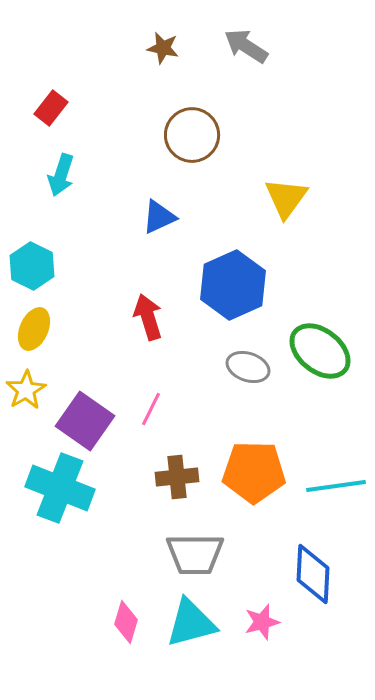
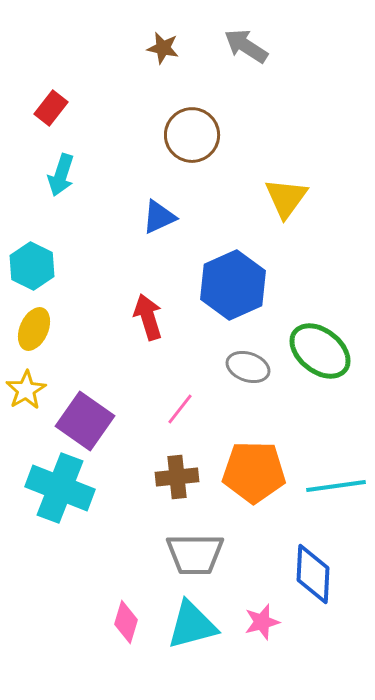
pink line: moved 29 px right; rotated 12 degrees clockwise
cyan triangle: moved 1 px right, 2 px down
